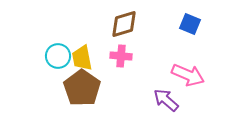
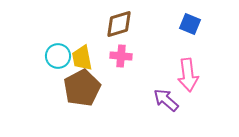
brown diamond: moved 5 px left
pink arrow: rotated 60 degrees clockwise
brown pentagon: rotated 9 degrees clockwise
